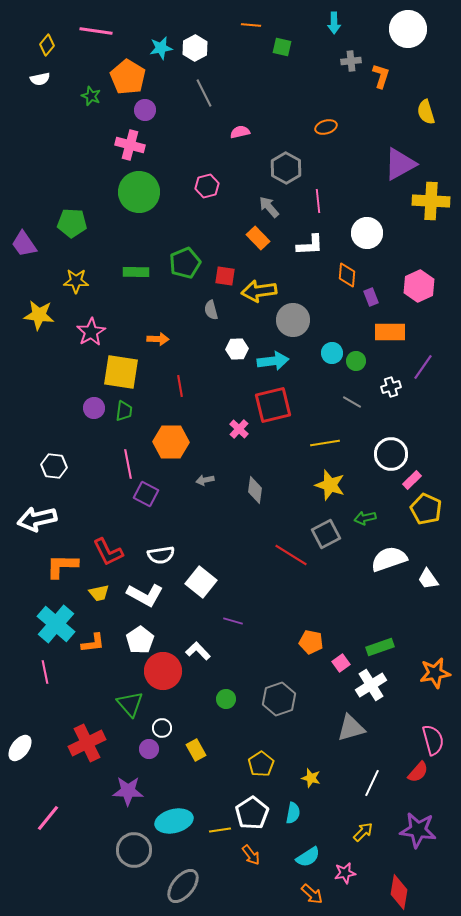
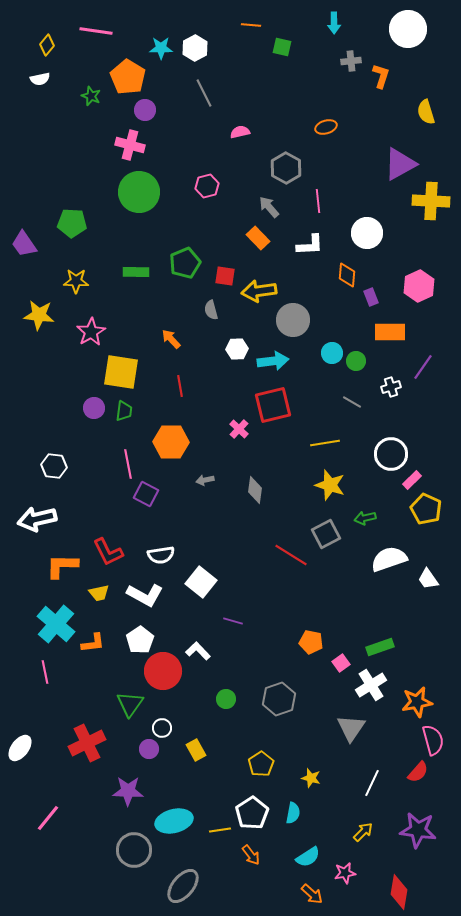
cyan star at (161, 48): rotated 10 degrees clockwise
orange arrow at (158, 339): moved 13 px right; rotated 135 degrees counterclockwise
orange star at (435, 673): moved 18 px left, 29 px down
green triangle at (130, 704): rotated 16 degrees clockwise
gray triangle at (351, 728): rotated 40 degrees counterclockwise
